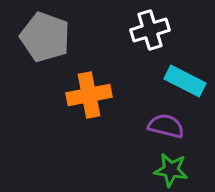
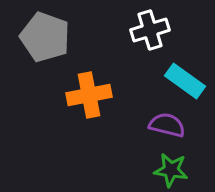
cyan rectangle: rotated 9 degrees clockwise
purple semicircle: moved 1 px right, 1 px up
